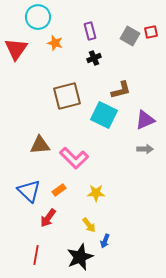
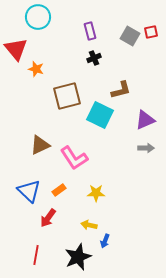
orange star: moved 19 px left, 26 px down
red triangle: rotated 15 degrees counterclockwise
cyan square: moved 4 px left
brown triangle: rotated 20 degrees counterclockwise
gray arrow: moved 1 px right, 1 px up
pink L-shape: rotated 12 degrees clockwise
yellow arrow: rotated 140 degrees clockwise
black star: moved 2 px left
